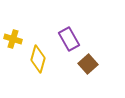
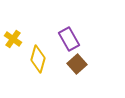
yellow cross: rotated 18 degrees clockwise
brown square: moved 11 px left
